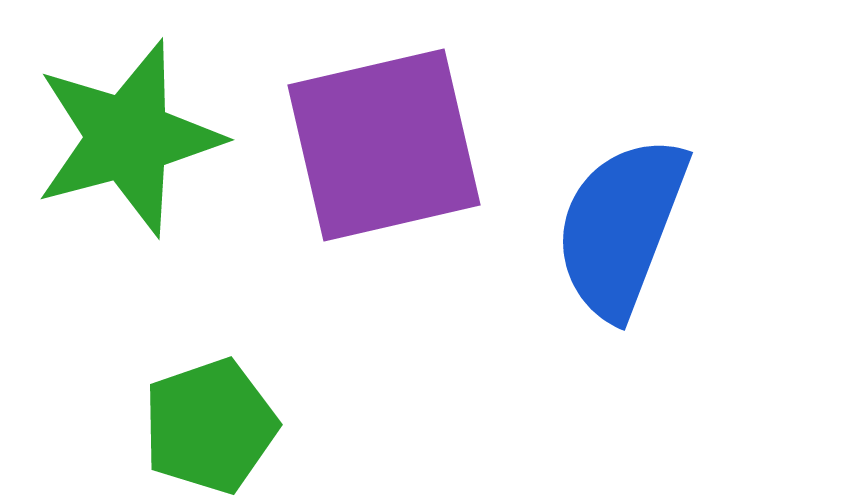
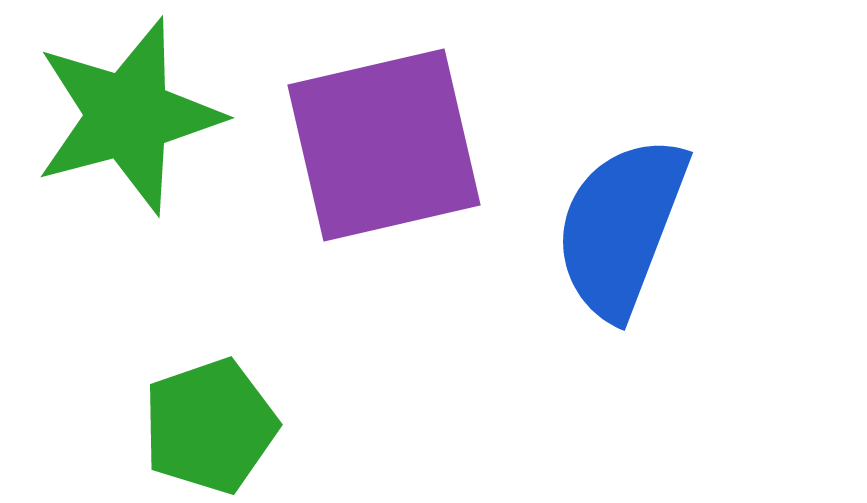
green star: moved 22 px up
